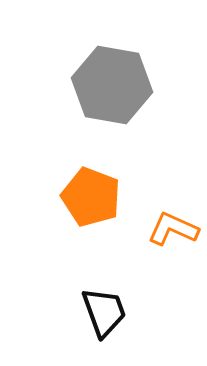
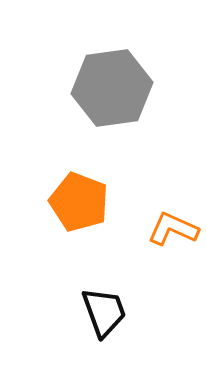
gray hexagon: moved 3 px down; rotated 18 degrees counterclockwise
orange pentagon: moved 12 px left, 5 px down
